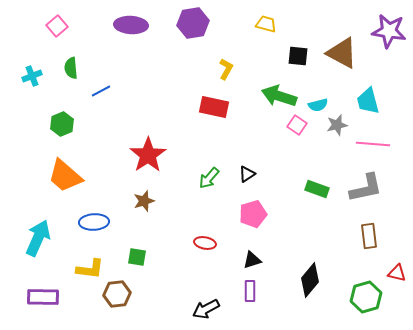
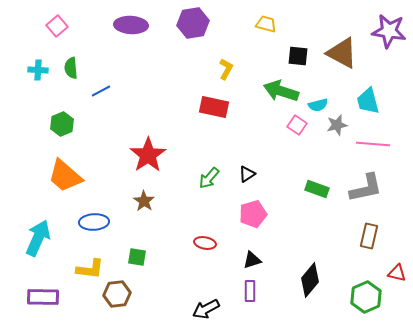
cyan cross at (32, 76): moved 6 px right, 6 px up; rotated 24 degrees clockwise
green arrow at (279, 96): moved 2 px right, 5 px up
brown star at (144, 201): rotated 20 degrees counterclockwise
brown rectangle at (369, 236): rotated 20 degrees clockwise
green hexagon at (366, 297): rotated 8 degrees counterclockwise
